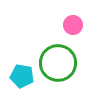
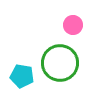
green circle: moved 2 px right
